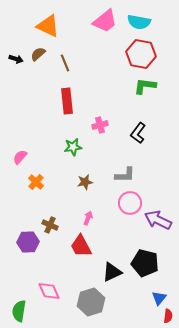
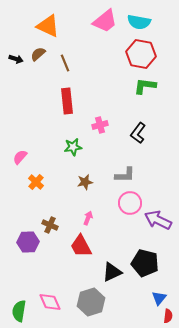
pink diamond: moved 1 px right, 11 px down
